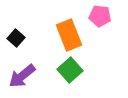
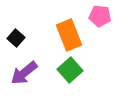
purple arrow: moved 2 px right, 3 px up
